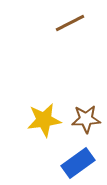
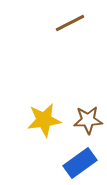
brown star: moved 2 px right, 1 px down
blue rectangle: moved 2 px right
